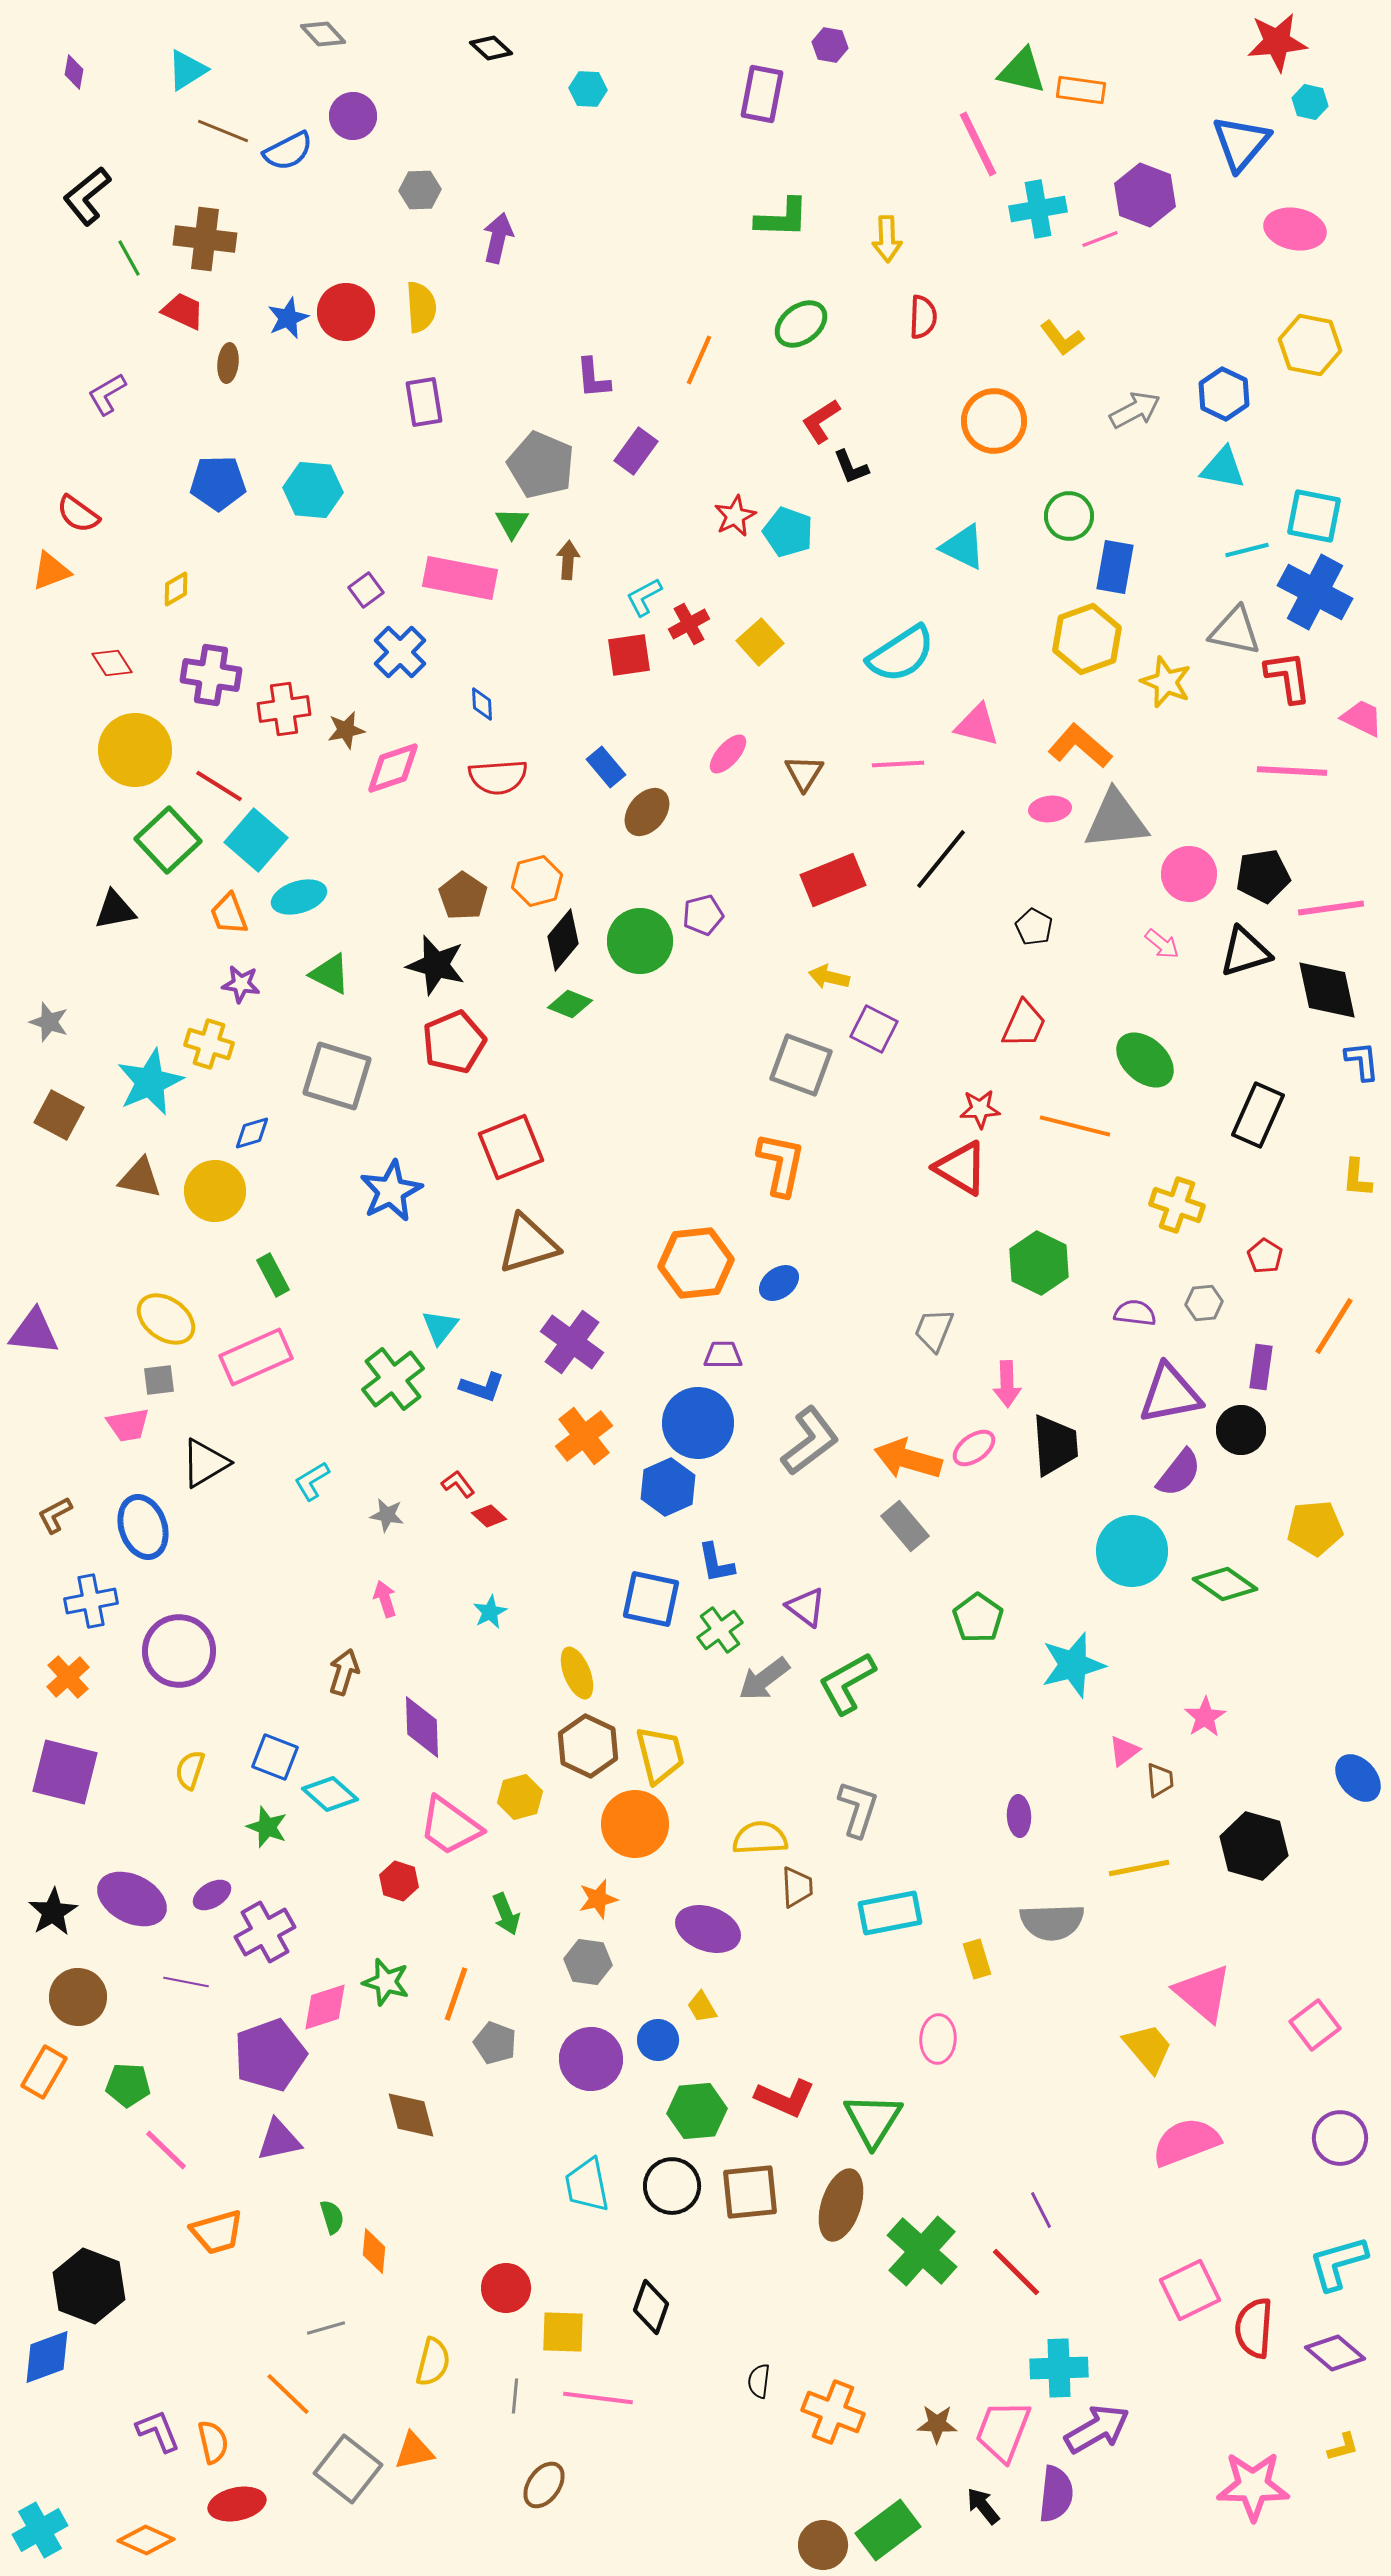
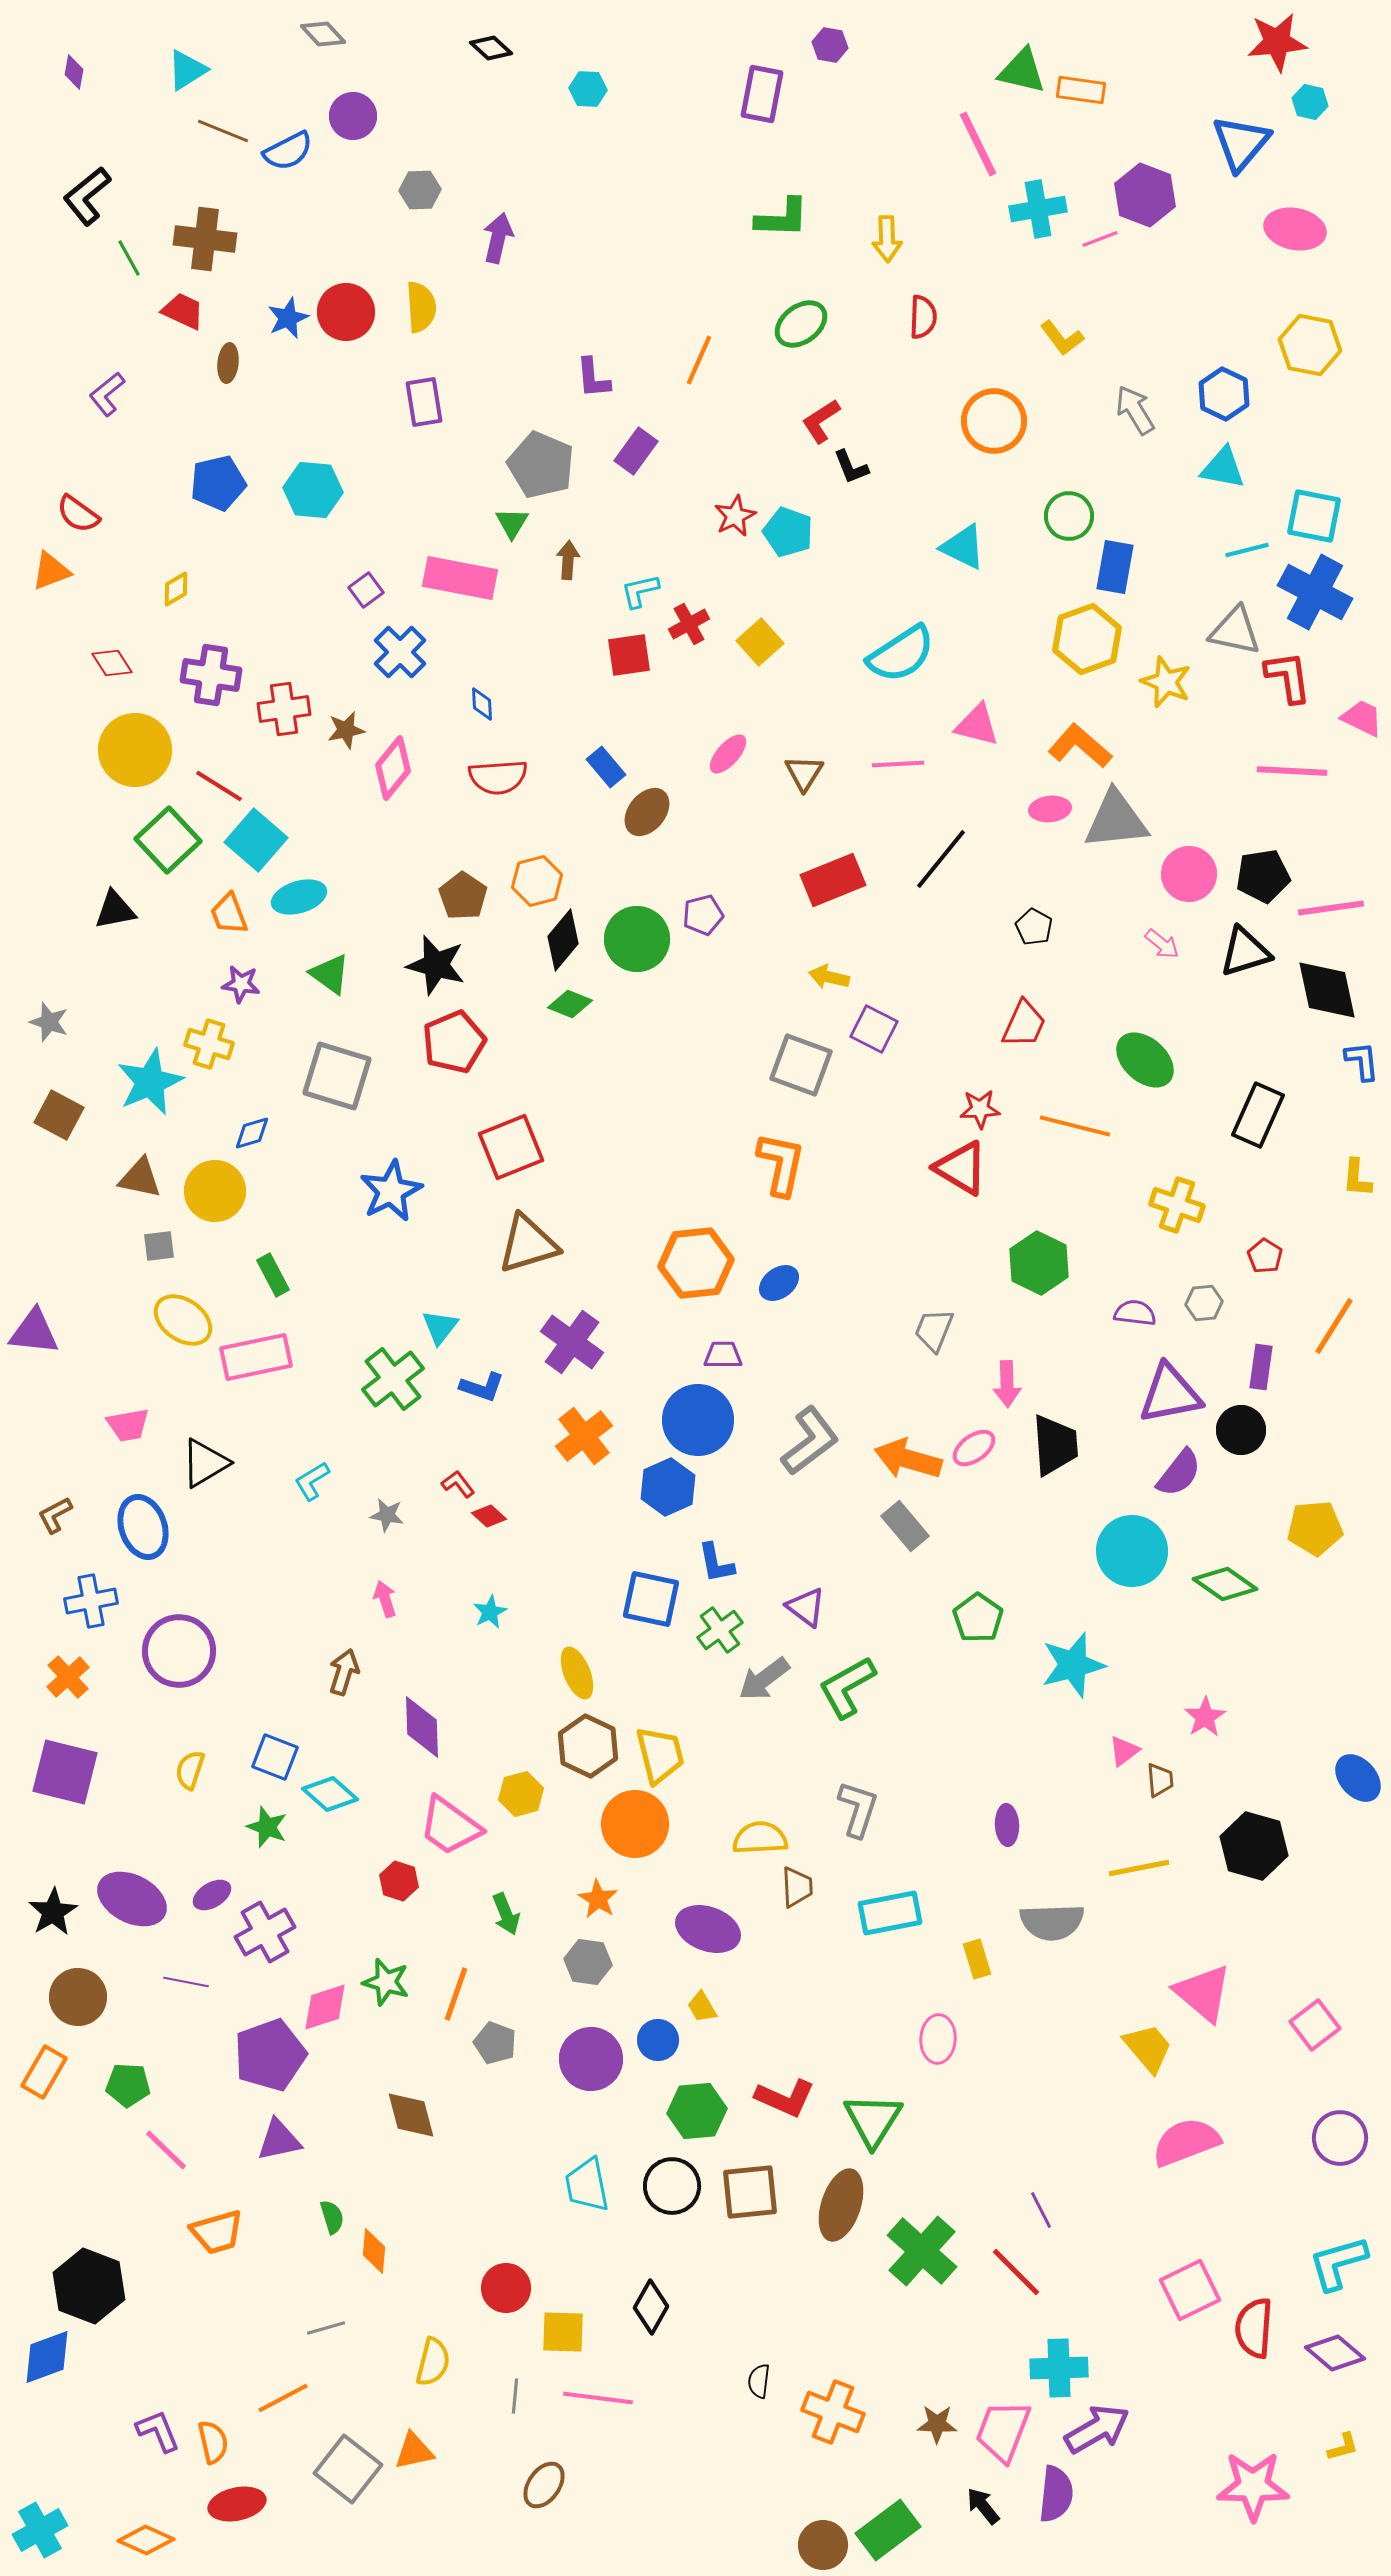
purple L-shape at (107, 394): rotated 9 degrees counterclockwise
gray arrow at (1135, 410): rotated 93 degrees counterclockwise
blue pentagon at (218, 483): rotated 12 degrees counterclockwise
cyan L-shape at (644, 597): moved 4 px left, 6 px up; rotated 15 degrees clockwise
pink diamond at (393, 768): rotated 32 degrees counterclockwise
green circle at (640, 941): moved 3 px left, 2 px up
green triangle at (330, 974): rotated 9 degrees clockwise
yellow ellipse at (166, 1319): moved 17 px right, 1 px down
pink rectangle at (256, 1357): rotated 12 degrees clockwise
gray square at (159, 1380): moved 134 px up
blue circle at (698, 1423): moved 3 px up
green L-shape at (847, 1683): moved 4 px down
yellow hexagon at (520, 1797): moved 1 px right, 3 px up
purple ellipse at (1019, 1816): moved 12 px left, 9 px down
orange star at (598, 1899): rotated 27 degrees counterclockwise
black diamond at (651, 2307): rotated 10 degrees clockwise
orange line at (288, 2394): moved 5 px left, 4 px down; rotated 72 degrees counterclockwise
